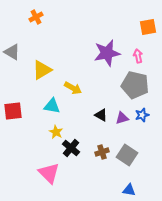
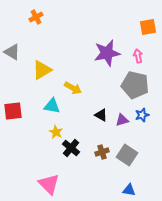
purple triangle: moved 2 px down
pink triangle: moved 11 px down
